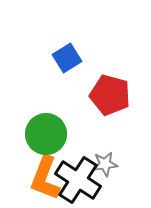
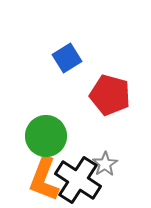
green circle: moved 2 px down
gray star: rotated 25 degrees counterclockwise
orange L-shape: moved 1 px left, 1 px down
